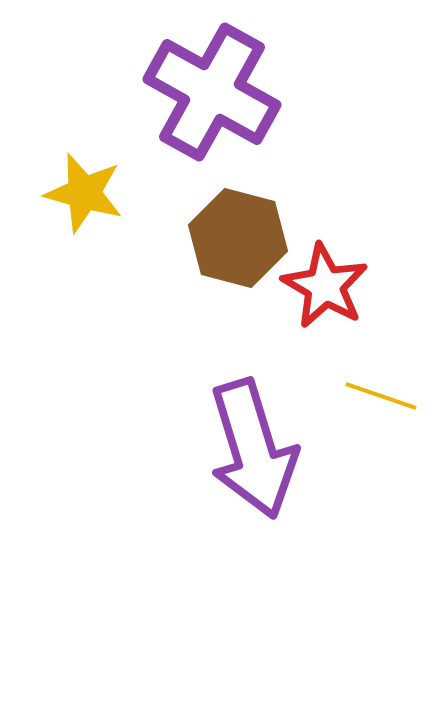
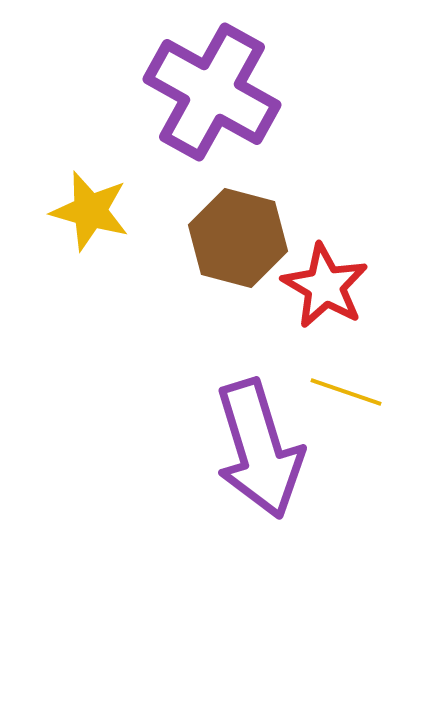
yellow star: moved 6 px right, 18 px down
yellow line: moved 35 px left, 4 px up
purple arrow: moved 6 px right
